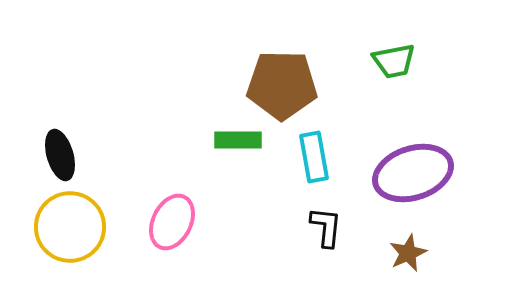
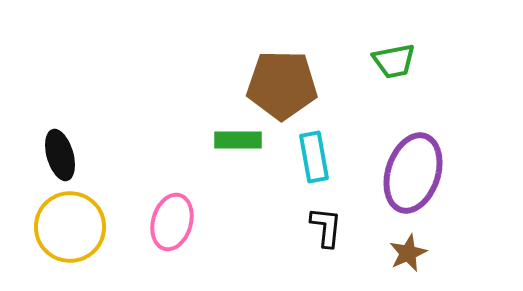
purple ellipse: rotated 54 degrees counterclockwise
pink ellipse: rotated 10 degrees counterclockwise
